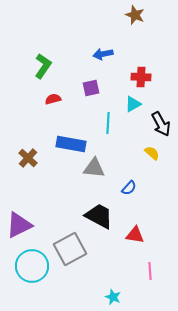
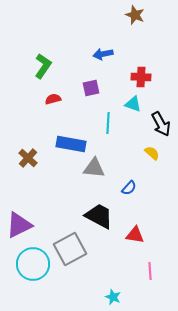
cyan triangle: rotated 48 degrees clockwise
cyan circle: moved 1 px right, 2 px up
